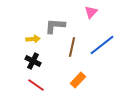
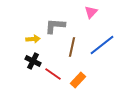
red line: moved 17 px right, 11 px up
